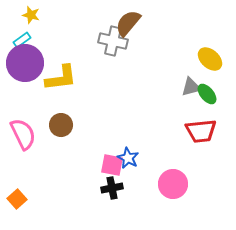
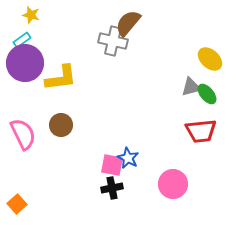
orange square: moved 5 px down
